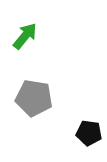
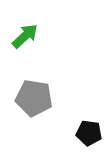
green arrow: rotated 8 degrees clockwise
